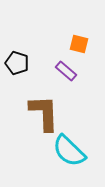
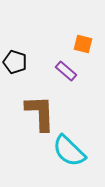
orange square: moved 4 px right
black pentagon: moved 2 px left, 1 px up
brown L-shape: moved 4 px left
